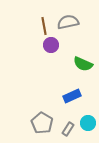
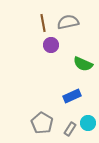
brown line: moved 1 px left, 3 px up
gray rectangle: moved 2 px right
